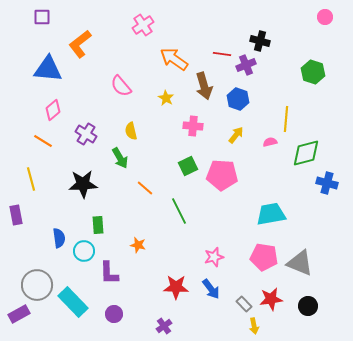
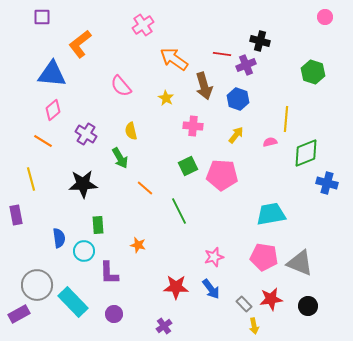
blue triangle at (48, 69): moved 4 px right, 5 px down
green diamond at (306, 153): rotated 8 degrees counterclockwise
